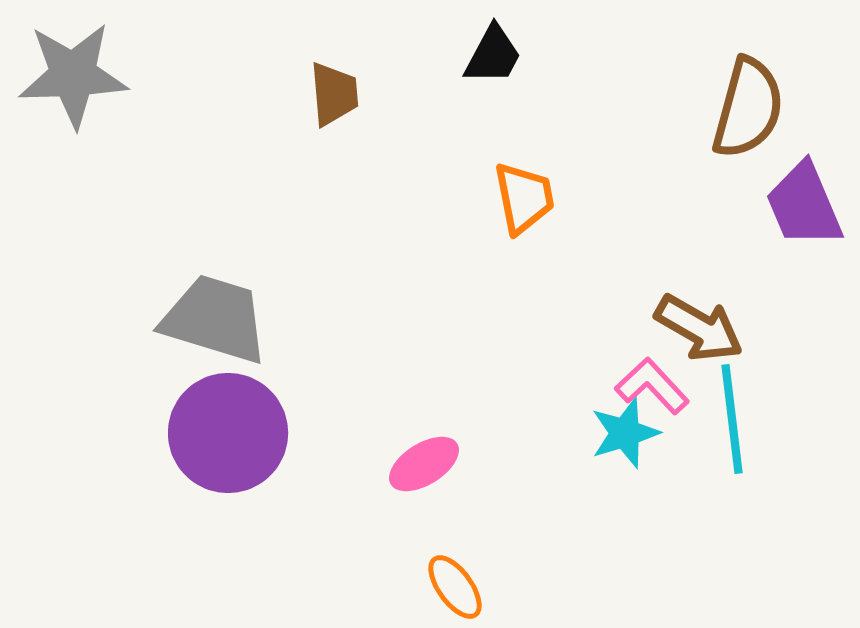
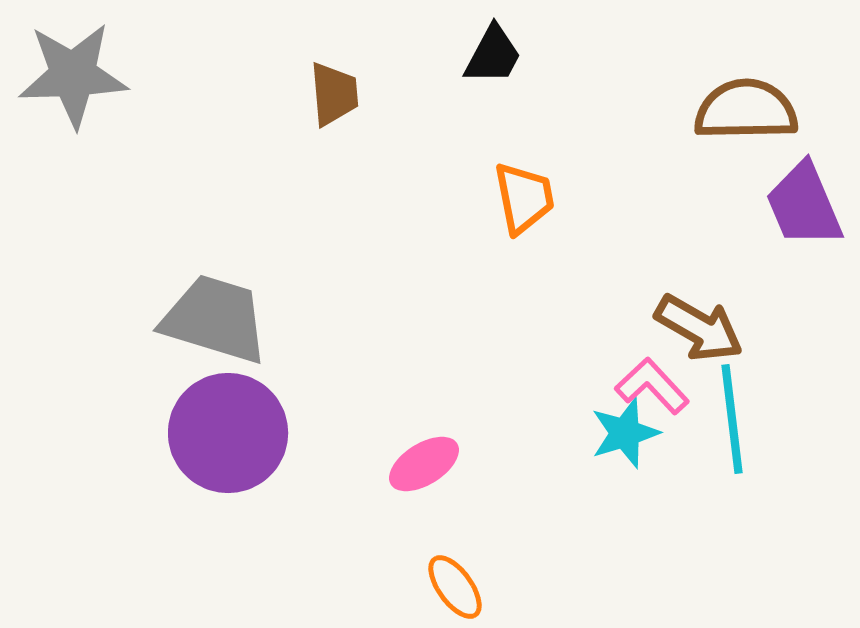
brown semicircle: moved 2 px left, 2 px down; rotated 106 degrees counterclockwise
